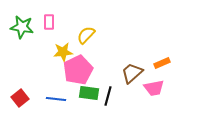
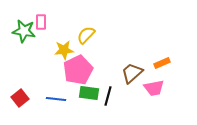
pink rectangle: moved 8 px left
green star: moved 2 px right, 4 px down
yellow star: moved 1 px right, 2 px up
